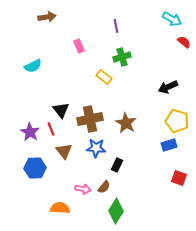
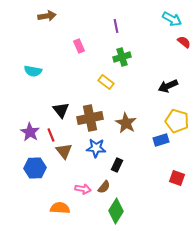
brown arrow: moved 1 px up
cyan semicircle: moved 5 px down; rotated 36 degrees clockwise
yellow rectangle: moved 2 px right, 5 px down
black arrow: moved 1 px up
brown cross: moved 1 px up
red line: moved 6 px down
blue rectangle: moved 8 px left, 5 px up
red square: moved 2 px left
